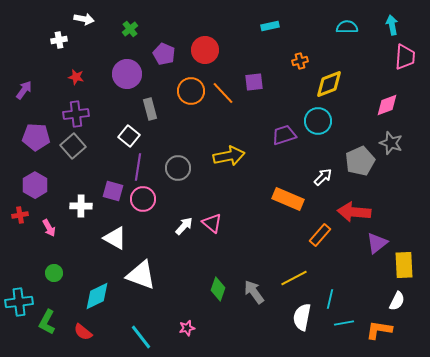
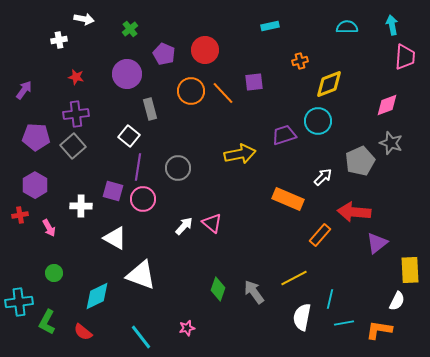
yellow arrow at (229, 156): moved 11 px right, 2 px up
yellow rectangle at (404, 265): moved 6 px right, 5 px down
